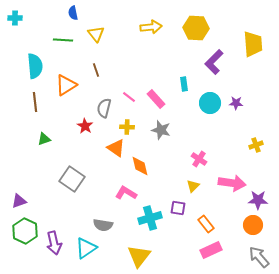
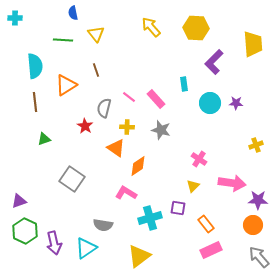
yellow arrow at (151, 27): rotated 125 degrees counterclockwise
orange diamond at (140, 166): moved 2 px left; rotated 70 degrees clockwise
yellow triangle at (139, 256): rotated 15 degrees clockwise
